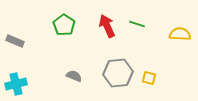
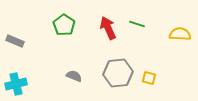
red arrow: moved 1 px right, 2 px down
